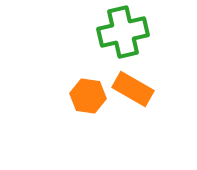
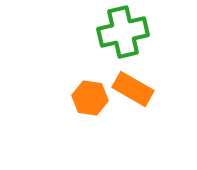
orange hexagon: moved 2 px right, 2 px down
